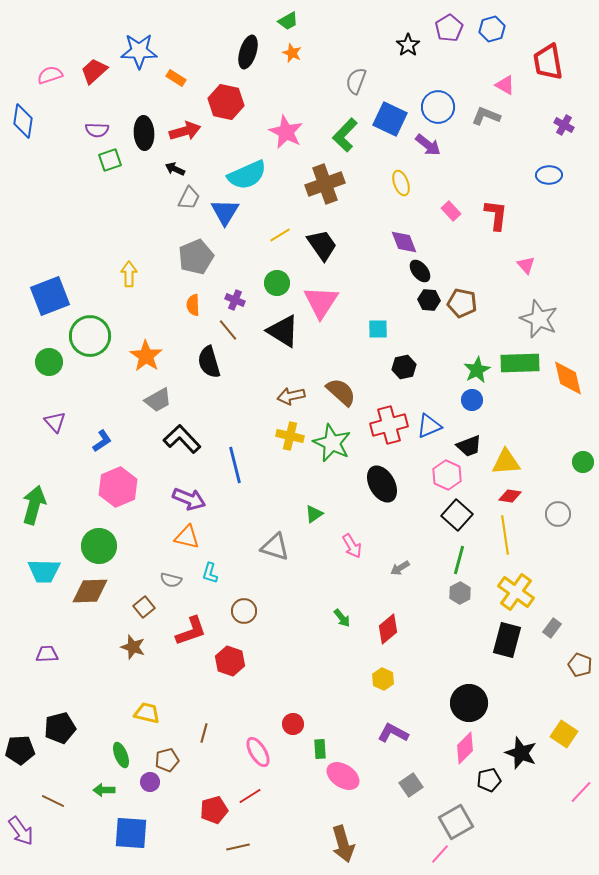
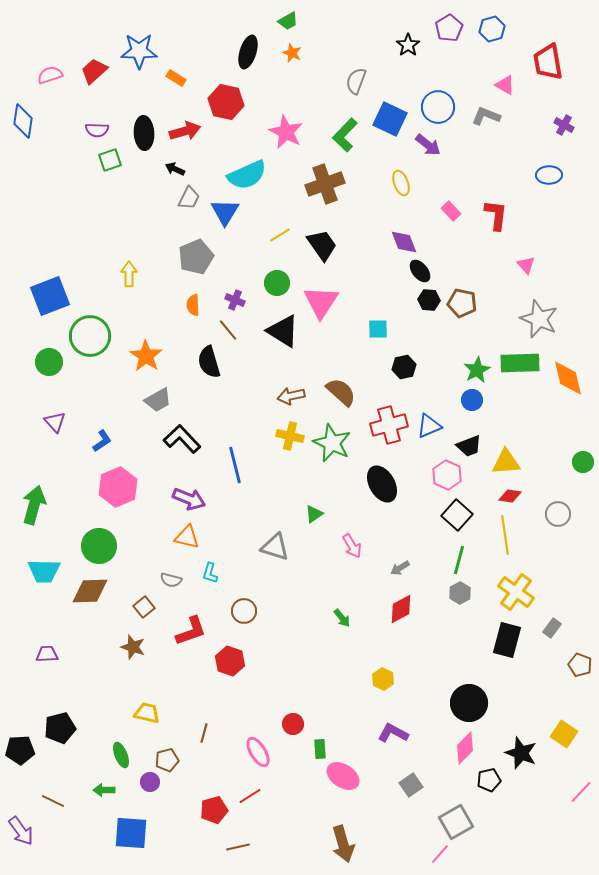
red diamond at (388, 629): moved 13 px right, 20 px up; rotated 12 degrees clockwise
